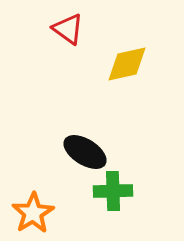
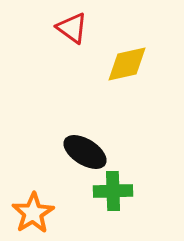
red triangle: moved 4 px right, 1 px up
